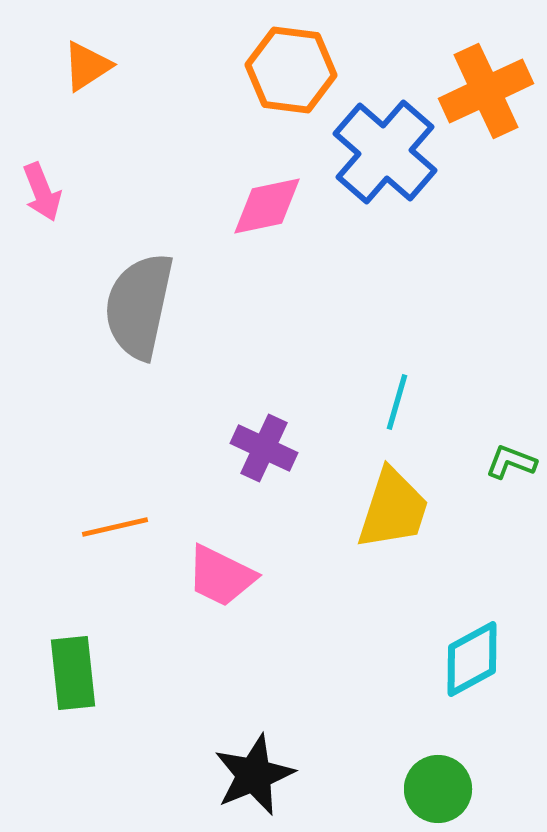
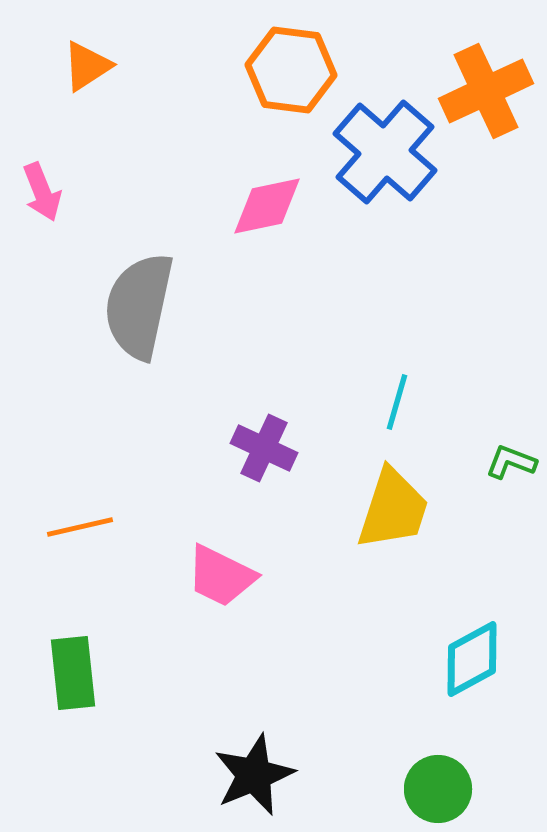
orange line: moved 35 px left
